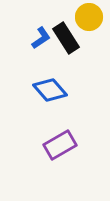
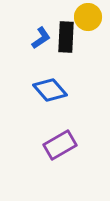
yellow circle: moved 1 px left
black rectangle: moved 1 px up; rotated 36 degrees clockwise
